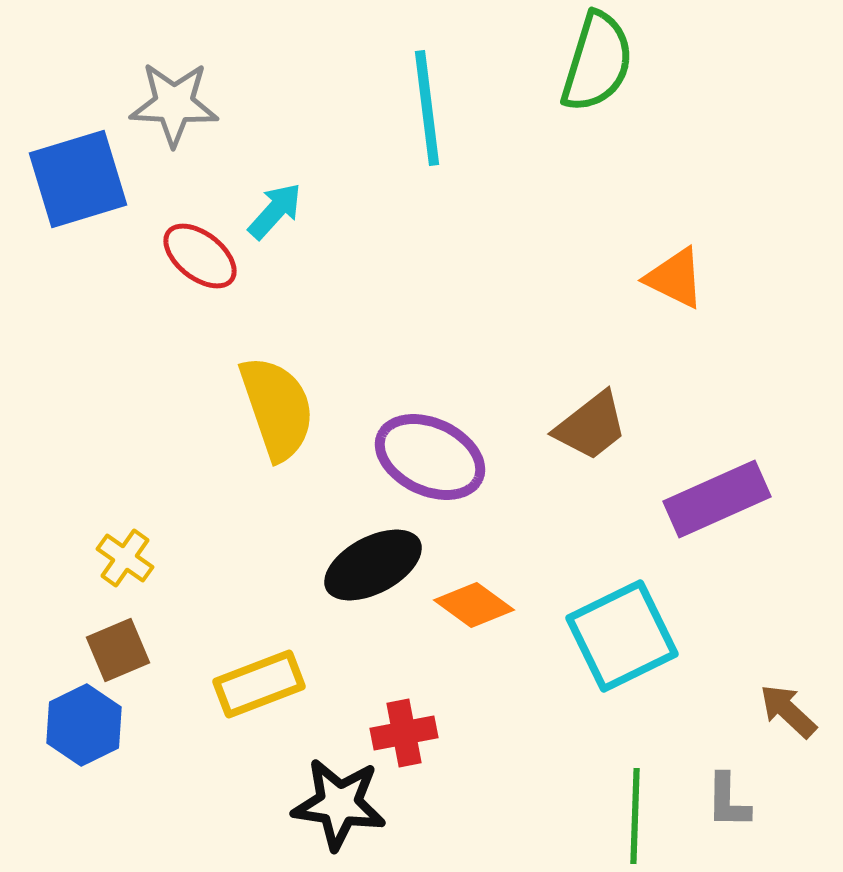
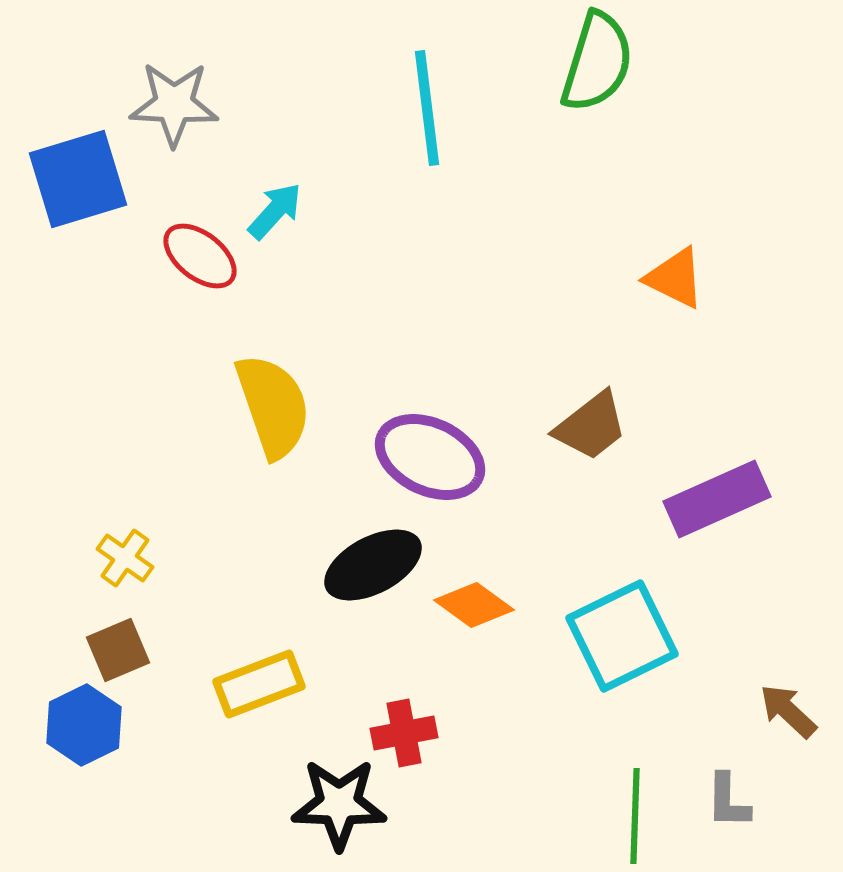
yellow semicircle: moved 4 px left, 2 px up
black star: rotated 6 degrees counterclockwise
